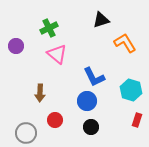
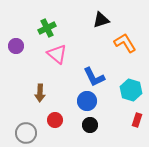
green cross: moved 2 px left
black circle: moved 1 px left, 2 px up
